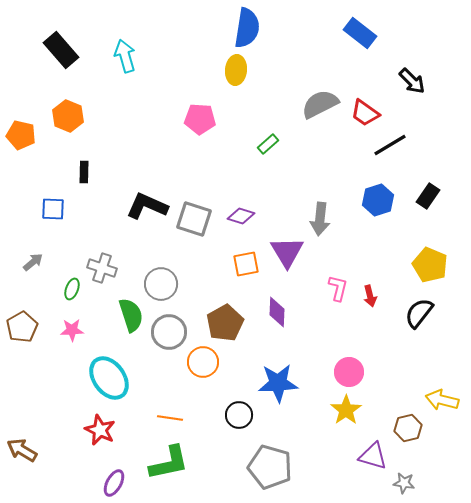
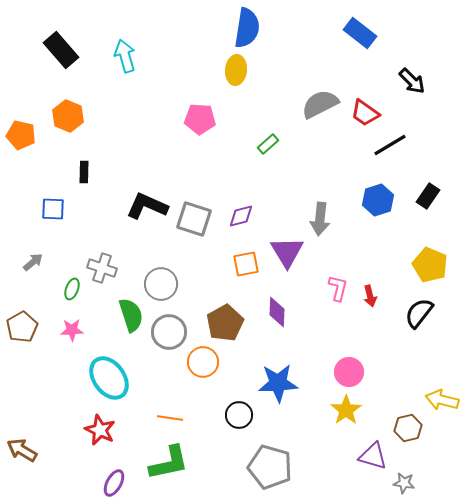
purple diamond at (241, 216): rotated 32 degrees counterclockwise
